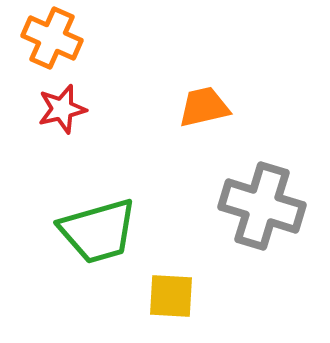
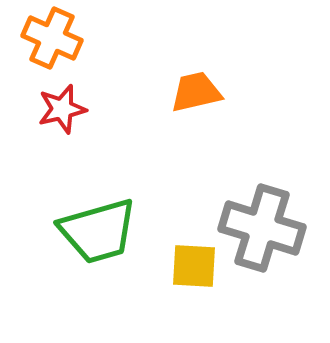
orange trapezoid: moved 8 px left, 15 px up
gray cross: moved 22 px down
yellow square: moved 23 px right, 30 px up
